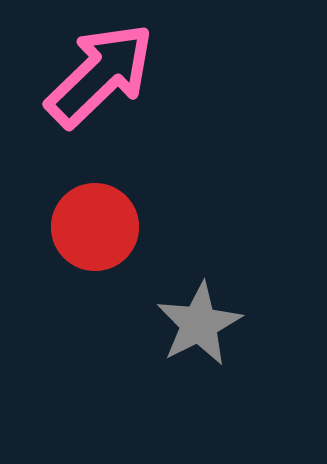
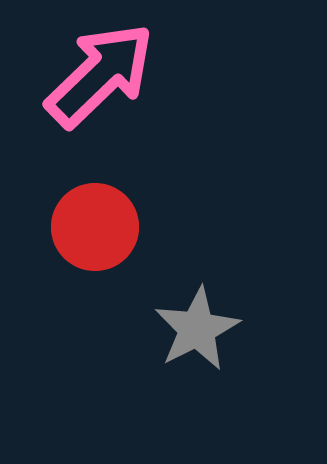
gray star: moved 2 px left, 5 px down
